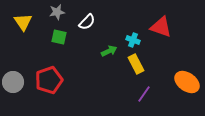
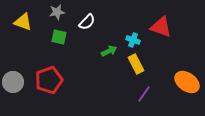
yellow triangle: rotated 36 degrees counterclockwise
